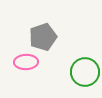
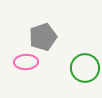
green circle: moved 4 px up
